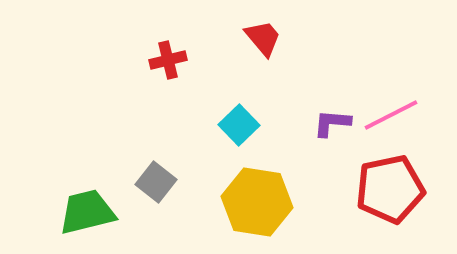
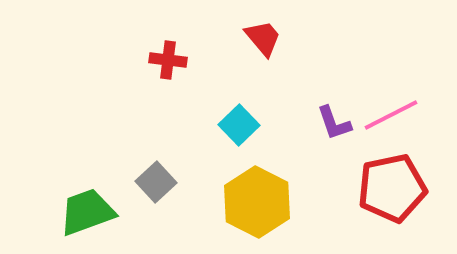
red cross: rotated 21 degrees clockwise
purple L-shape: moved 2 px right; rotated 114 degrees counterclockwise
gray square: rotated 9 degrees clockwise
red pentagon: moved 2 px right, 1 px up
yellow hexagon: rotated 18 degrees clockwise
green trapezoid: rotated 6 degrees counterclockwise
